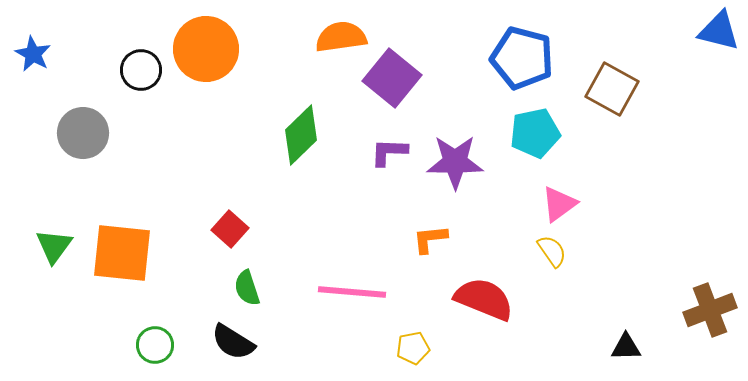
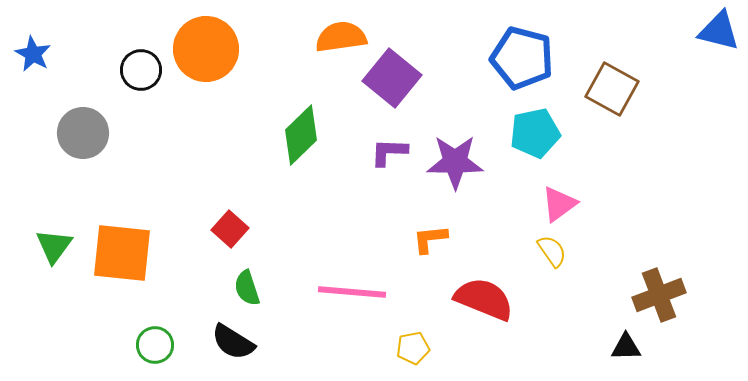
brown cross: moved 51 px left, 15 px up
